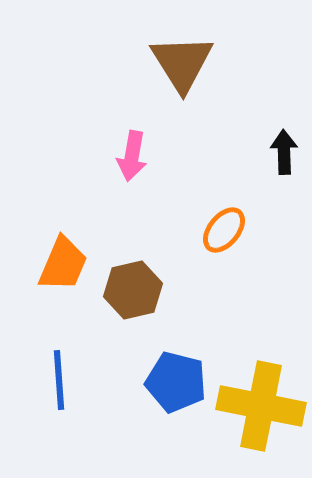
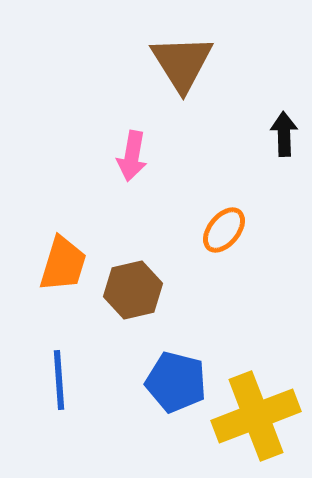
black arrow: moved 18 px up
orange trapezoid: rotated 6 degrees counterclockwise
yellow cross: moved 5 px left, 10 px down; rotated 32 degrees counterclockwise
